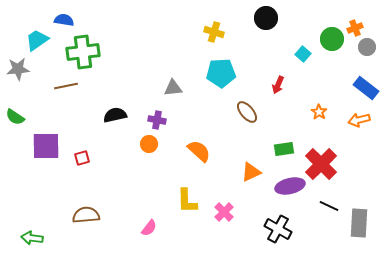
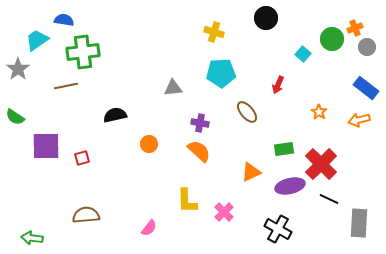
gray star: rotated 30 degrees counterclockwise
purple cross: moved 43 px right, 3 px down
black line: moved 7 px up
